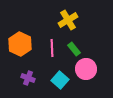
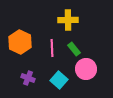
yellow cross: rotated 30 degrees clockwise
orange hexagon: moved 2 px up
cyan square: moved 1 px left
